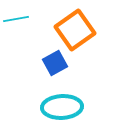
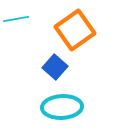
blue square: moved 4 px down; rotated 20 degrees counterclockwise
